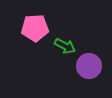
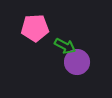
purple circle: moved 12 px left, 4 px up
